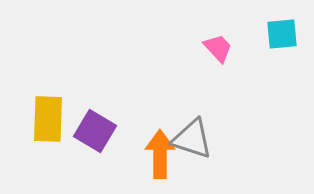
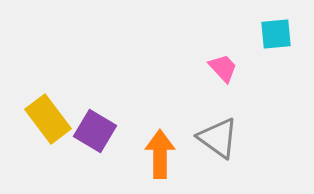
cyan square: moved 6 px left
pink trapezoid: moved 5 px right, 20 px down
yellow rectangle: rotated 39 degrees counterclockwise
gray triangle: moved 26 px right, 1 px up; rotated 18 degrees clockwise
